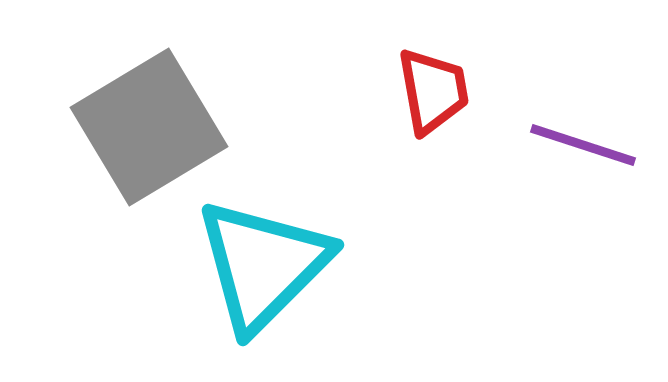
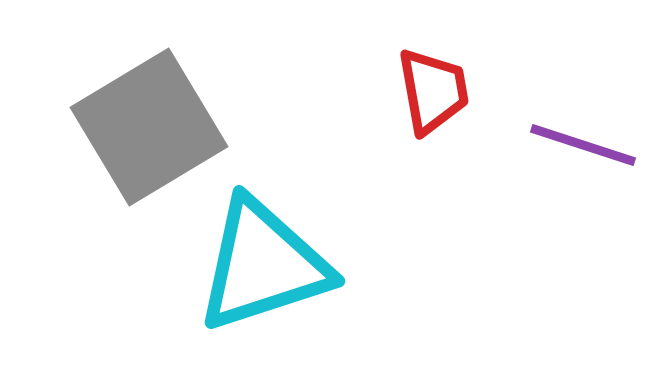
cyan triangle: rotated 27 degrees clockwise
